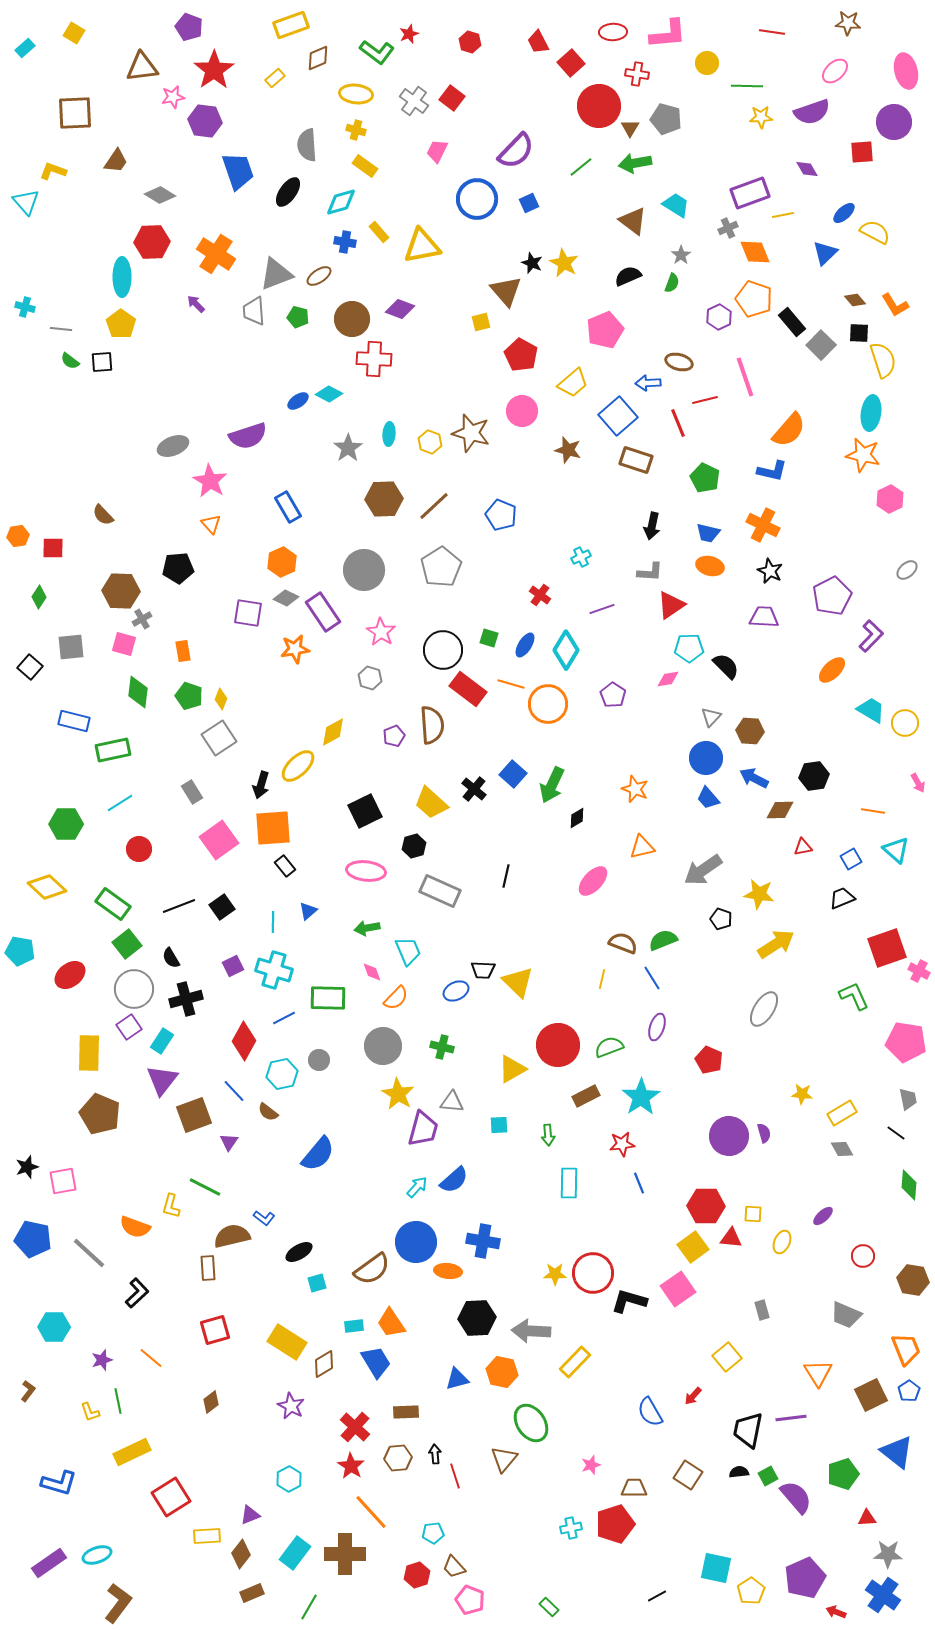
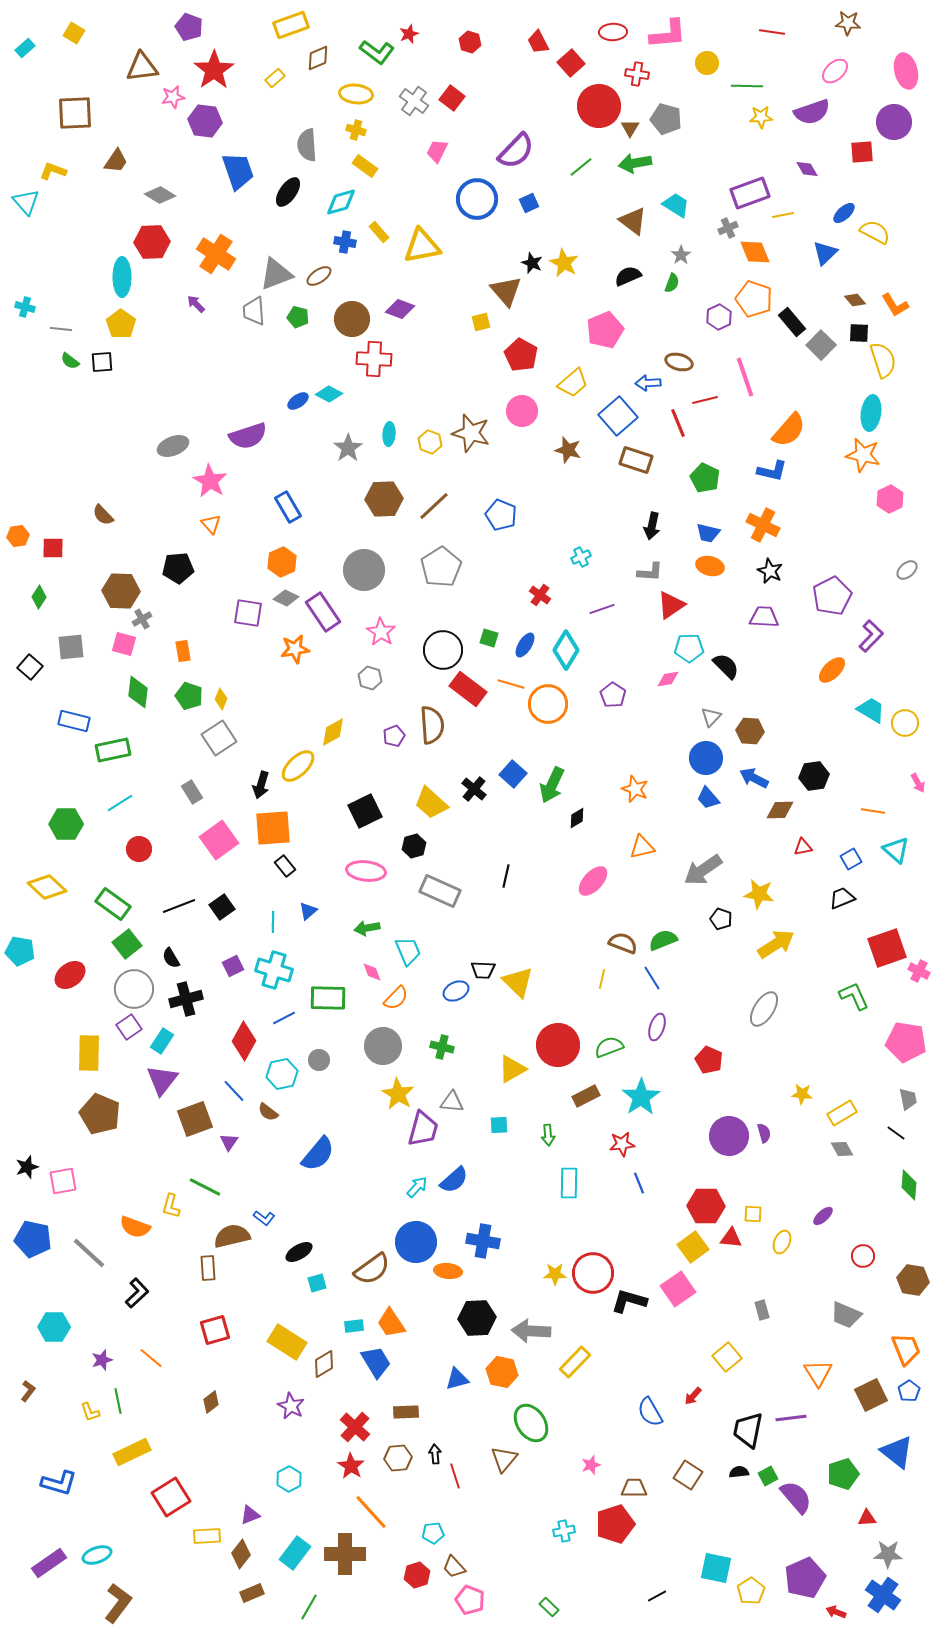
brown square at (194, 1115): moved 1 px right, 4 px down
cyan cross at (571, 1528): moved 7 px left, 3 px down
